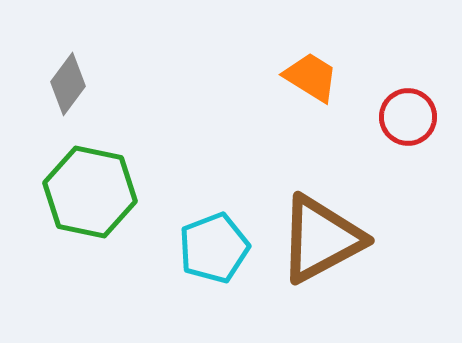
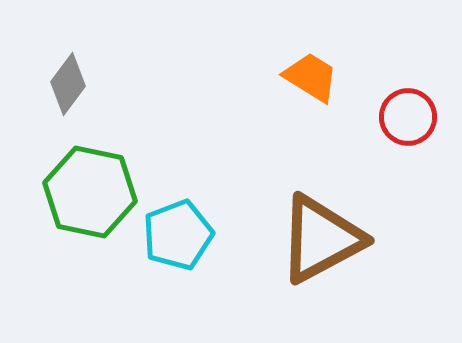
cyan pentagon: moved 36 px left, 13 px up
